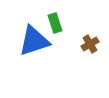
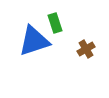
brown cross: moved 4 px left, 5 px down
